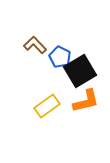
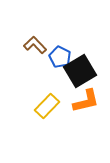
yellow rectangle: rotated 10 degrees counterclockwise
